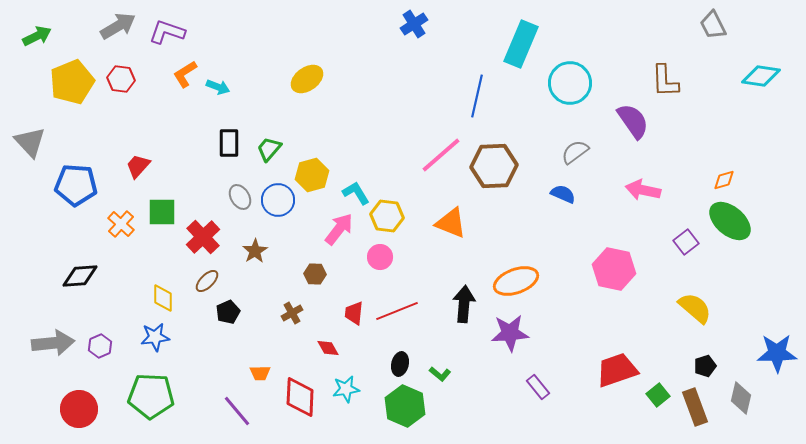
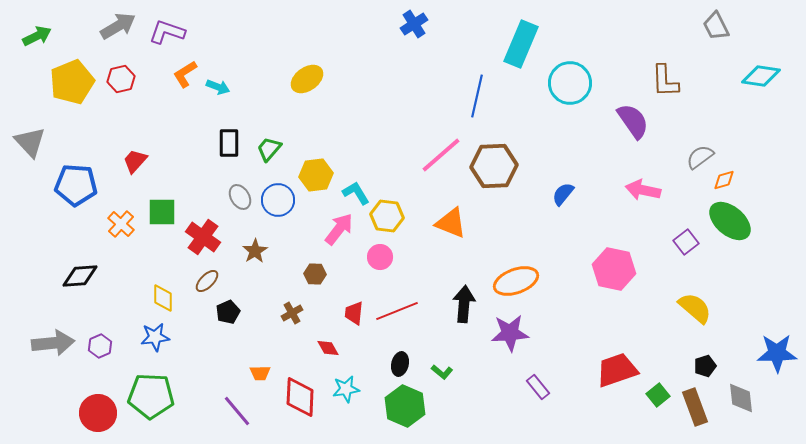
gray trapezoid at (713, 25): moved 3 px right, 1 px down
red hexagon at (121, 79): rotated 20 degrees counterclockwise
gray semicircle at (575, 152): moved 125 px right, 5 px down
red trapezoid at (138, 166): moved 3 px left, 5 px up
yellow hexagon at (312, 175): moved 4 px right; rotated 8 degrees clockwise
blue semicircle at (563, 194): rotated 75 degrees counterclockwise
red cross at (203, 237): rotated 12 degrees counterclockwise
green L-shape at (440, 374): moved 2 px right, 2 px up
gray diamond at (741, 398): rotated 20 degrees counterclockwise
red circle at (79, 409): moved 19 px right, 4 px down
